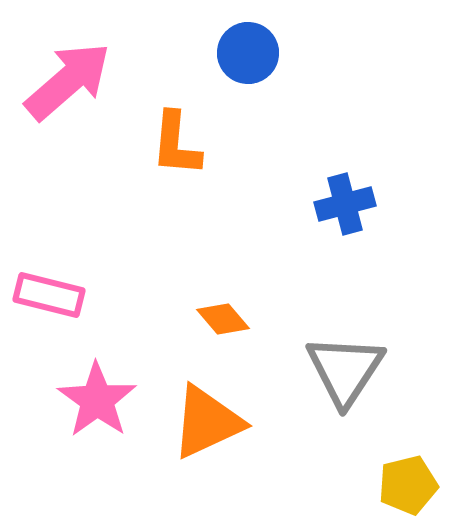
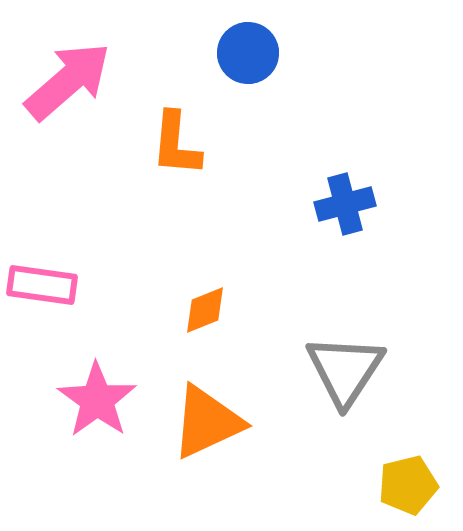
pink rectangle: moved 7 px left, 10 px up; rotated 6 degrees counterclockwise
orange diamond: moved 18 px left, 9 px up; rotated 72 degrees counterclockwise
